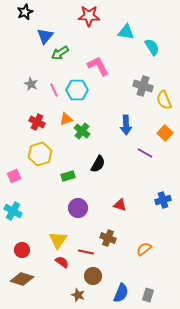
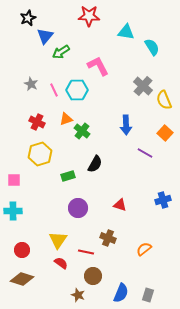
black star: moved 3 px right, 6 px down
green arrow: moved 1 px right, 1 px up
gray cross: rotated 24 degrees clockwise
black semicircle: moved 3 px left
pink square: moved 4 px down; rotated 24 degrees clockwise
cyan cross: rotated 30 degrees counterclockwise
red semicircle: moved 1 px left, 1 px down
